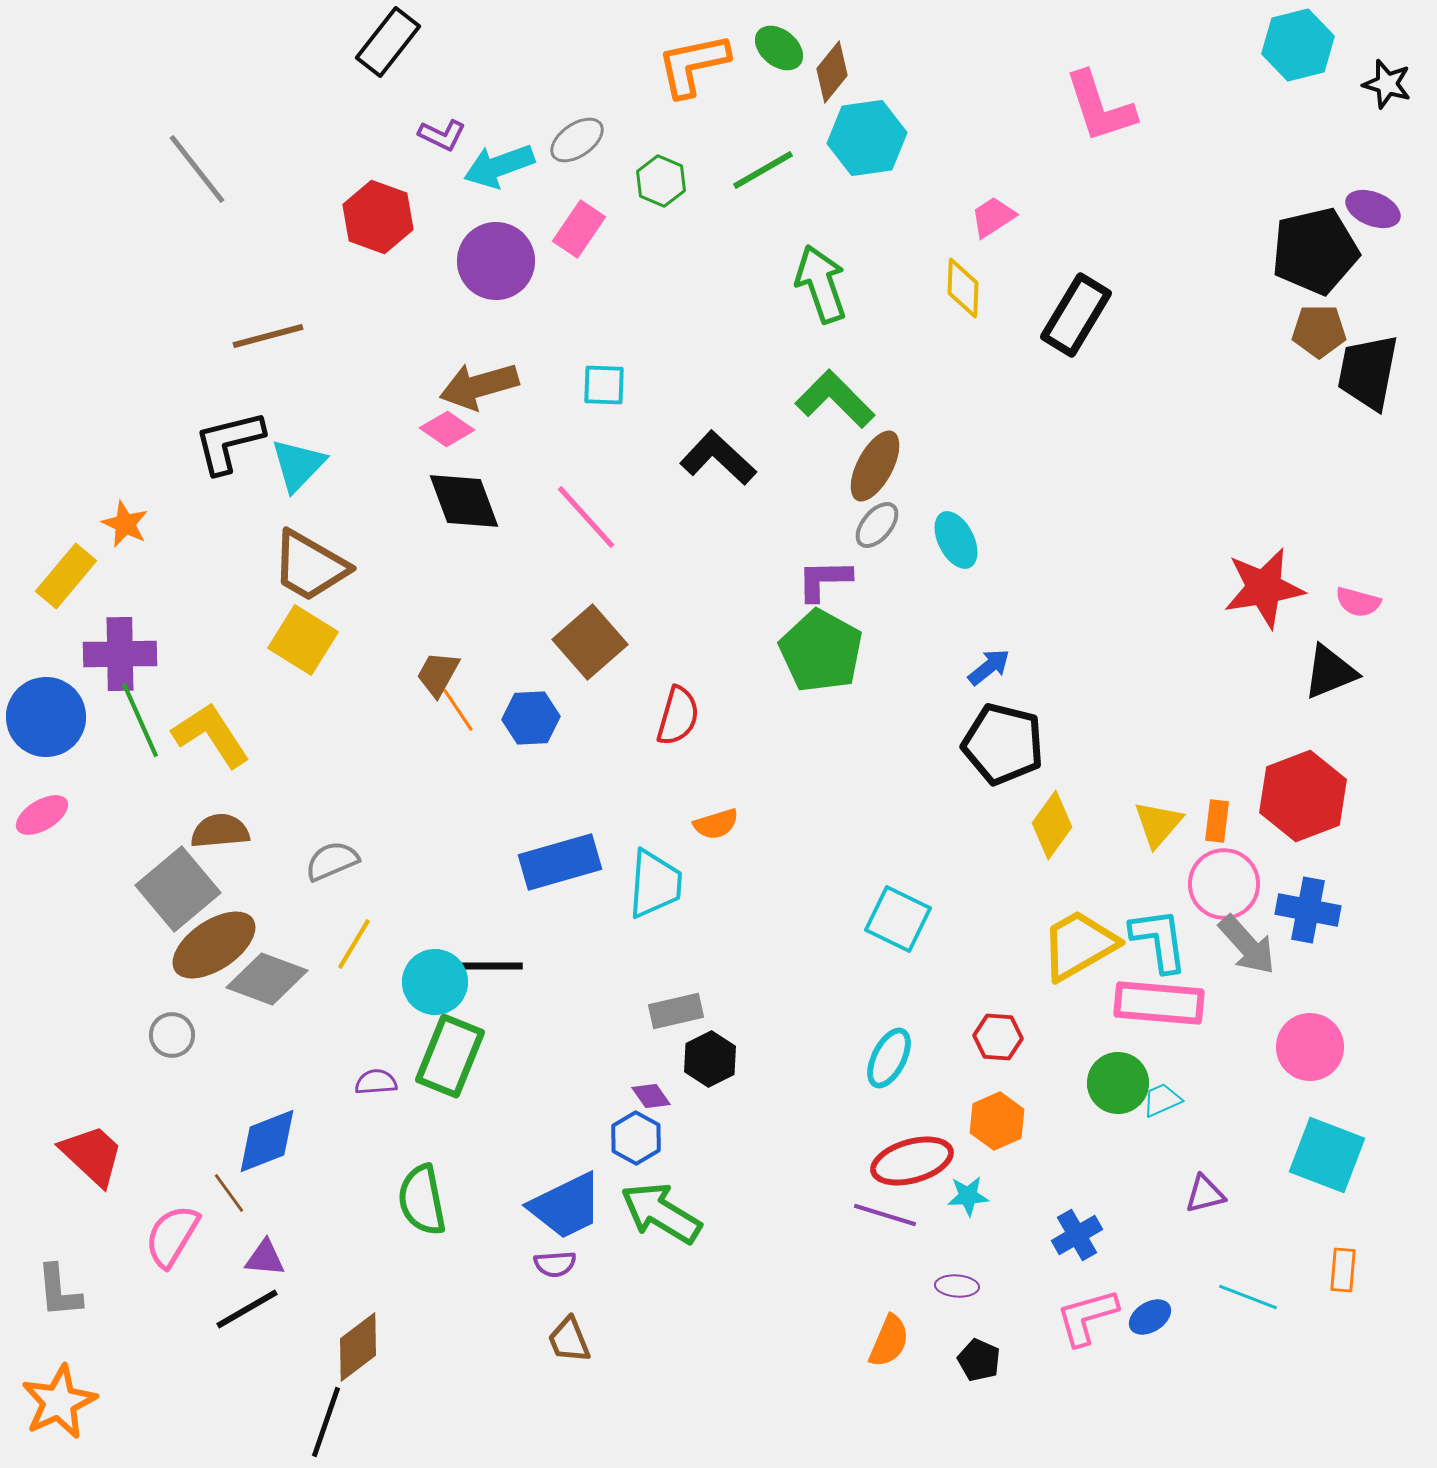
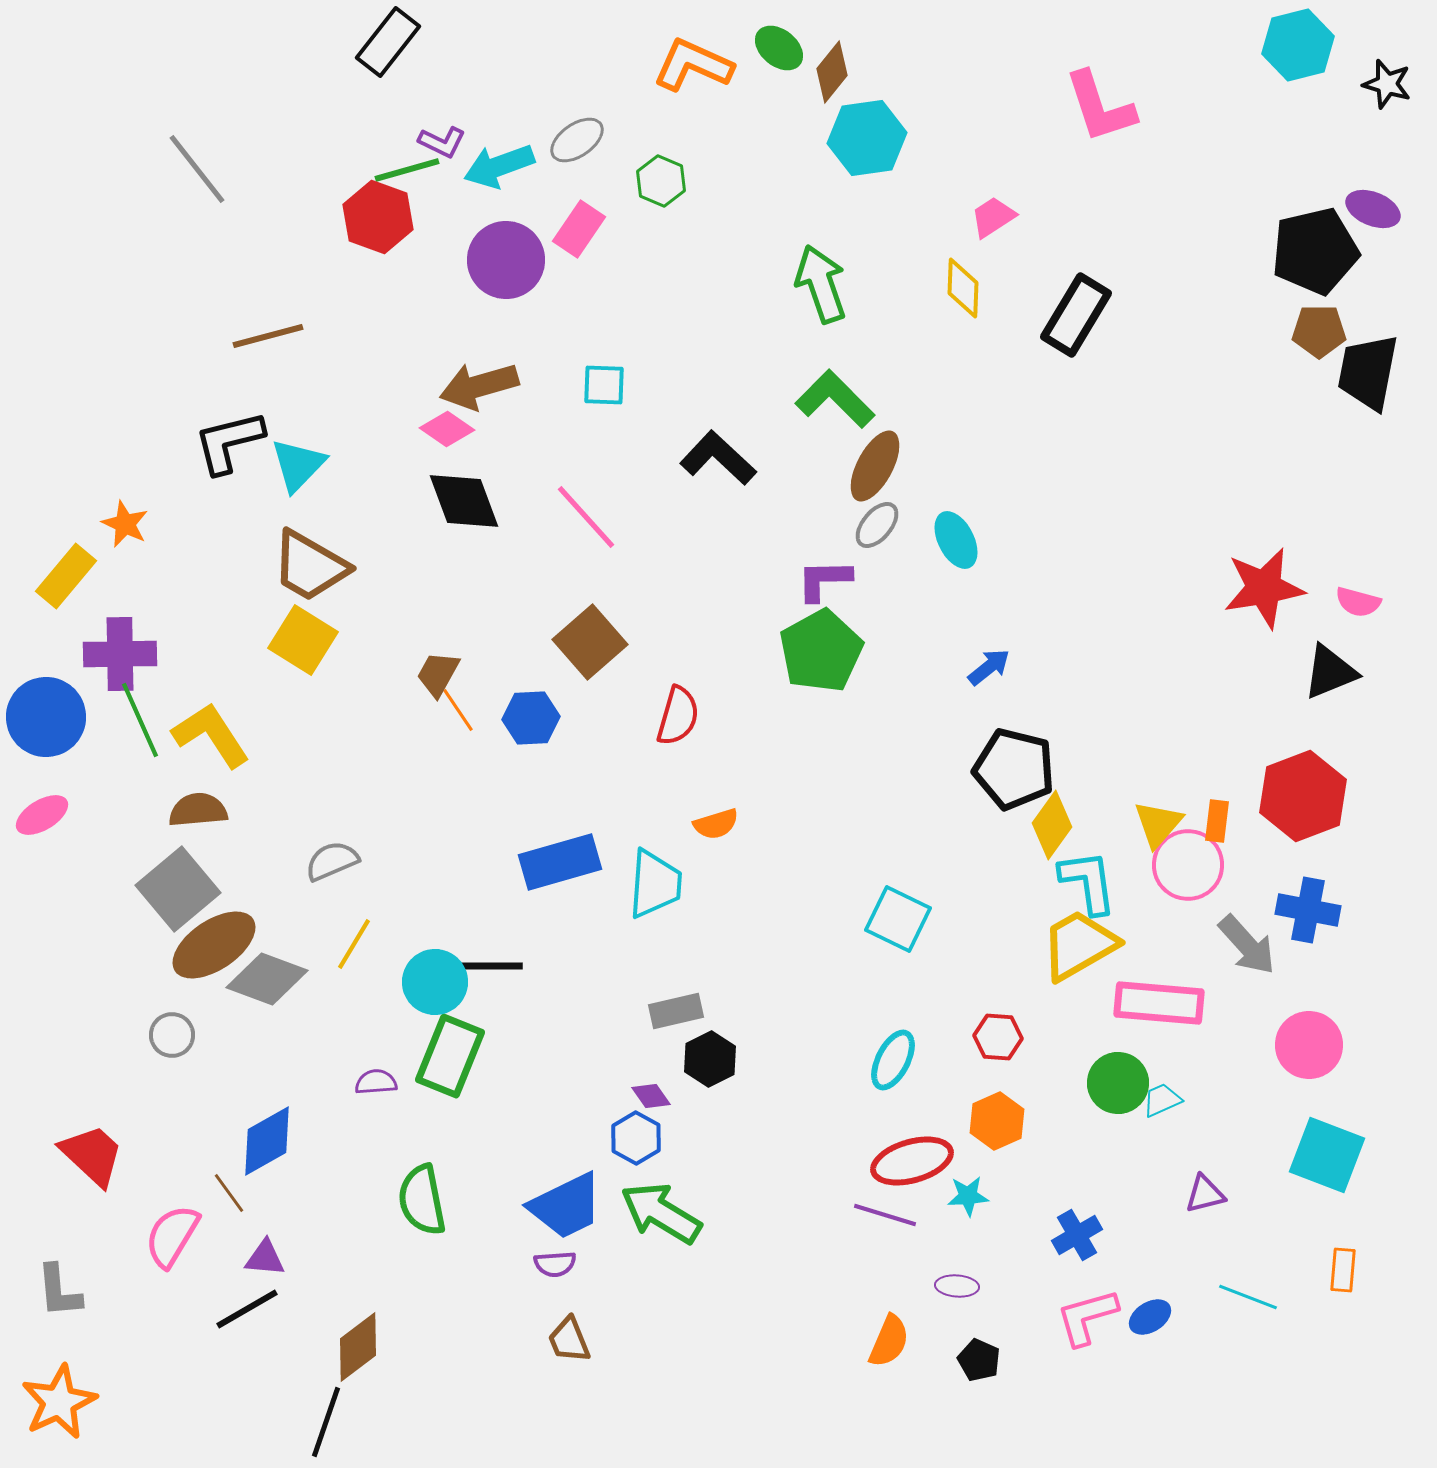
orange L-shape at (693, 65): rotated 36 degrees clockwise
purple L-shape at (442, 135): moved 7 px down
green line at (763, 170): moved 356 px left; rotated 14 degrees clockwise
purple circle at (496, 261): moved 10 px right, 1 px up
green pentagon at (821, 651): rotated 14 degrees clockwise
black pentagon at (1003, 744): moved 11 px right, 25 px down
brown semicircle at (220, 831): moved 22 px left, 21 px up
pink circle at (1224, 884): moved 36 px left, 19 px up
cyan L-shape at (1159, 940): moved 71 px left, 58 px up
pink circle at (1310, 1047): moved 1 px left, 2 px up
cyan ellipse at (889, 1058): moved 4 px right, 2 px down
blue diamond at (267, 1141): rotated 8 degrees counterclockwise
